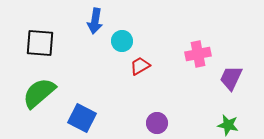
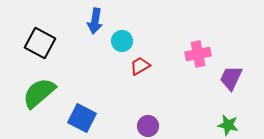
black square: rotated 24 degrees clockwise
purple circle: moved 9 px left, 3 px down
